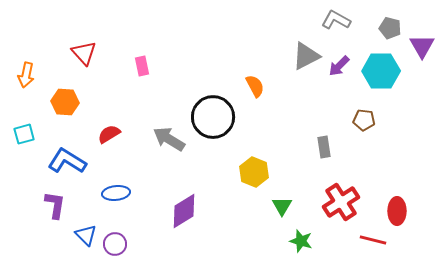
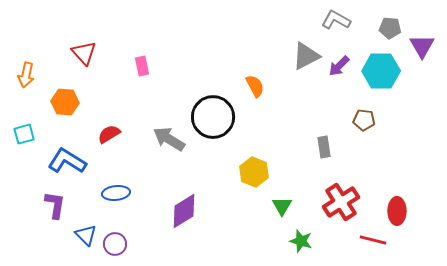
gray pentagon: rotated 10 degrees counterclockwise
